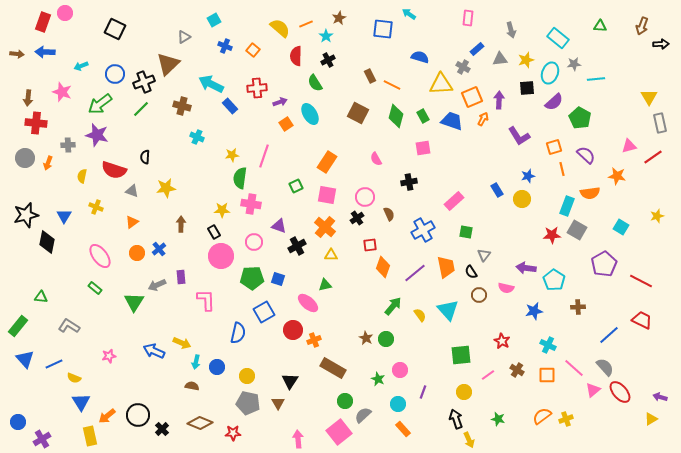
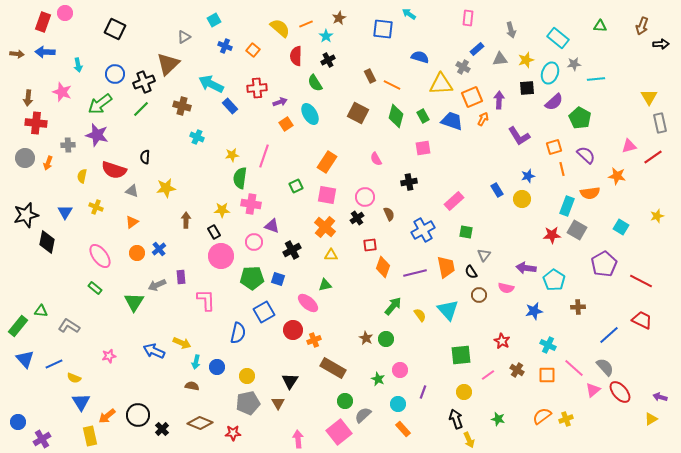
cyan arrow at (81, 66): moved 3 px left, 1 px up; rotated 80 degrees counterclockwise
blue triangle at (64, 216): moved 1 px right, 4 px up
brown arrow at (181, 224): moved 5 px right, 4 px up
purple triangle at (279, 226): moved 7 px left
black cross at (297, 246): moved 5 px left, 4 px down
purple line at (415, 273): rotated 25 degrees clockwise
green triangle at (41, 297): moved 14 px down
gray pentagon at (248, 403): rotated 25 degrees counterclockwise
